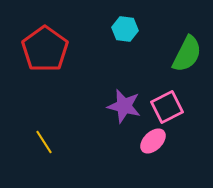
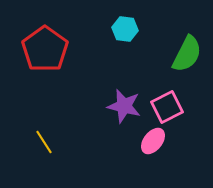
pink ellipse: rotated 8 degrees counterclockwise
